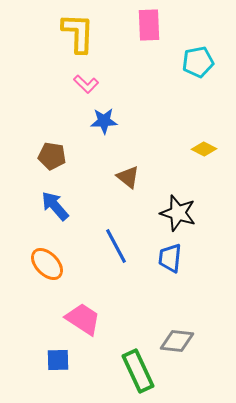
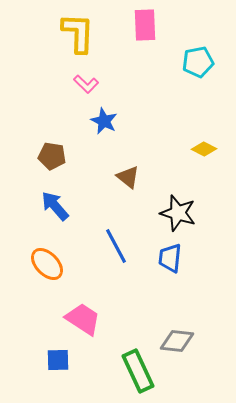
pink rectangle: moved 4 px left
blue star: rotated 28 degrees clockwise
